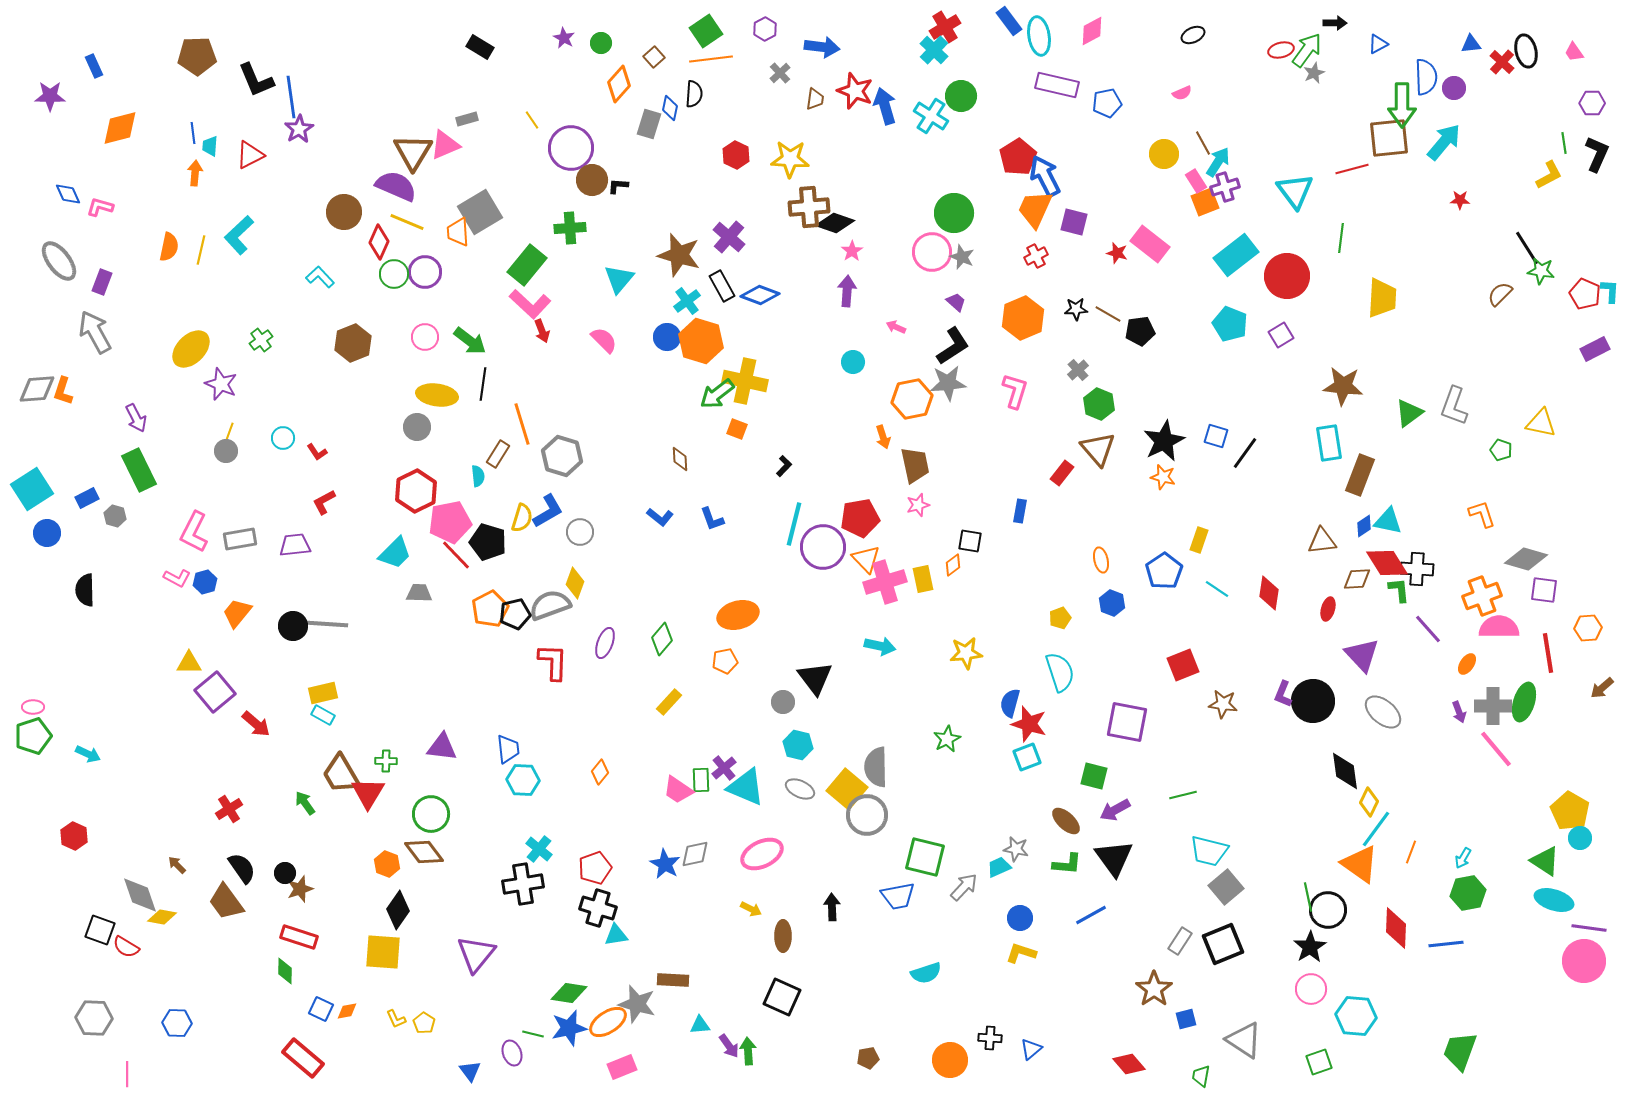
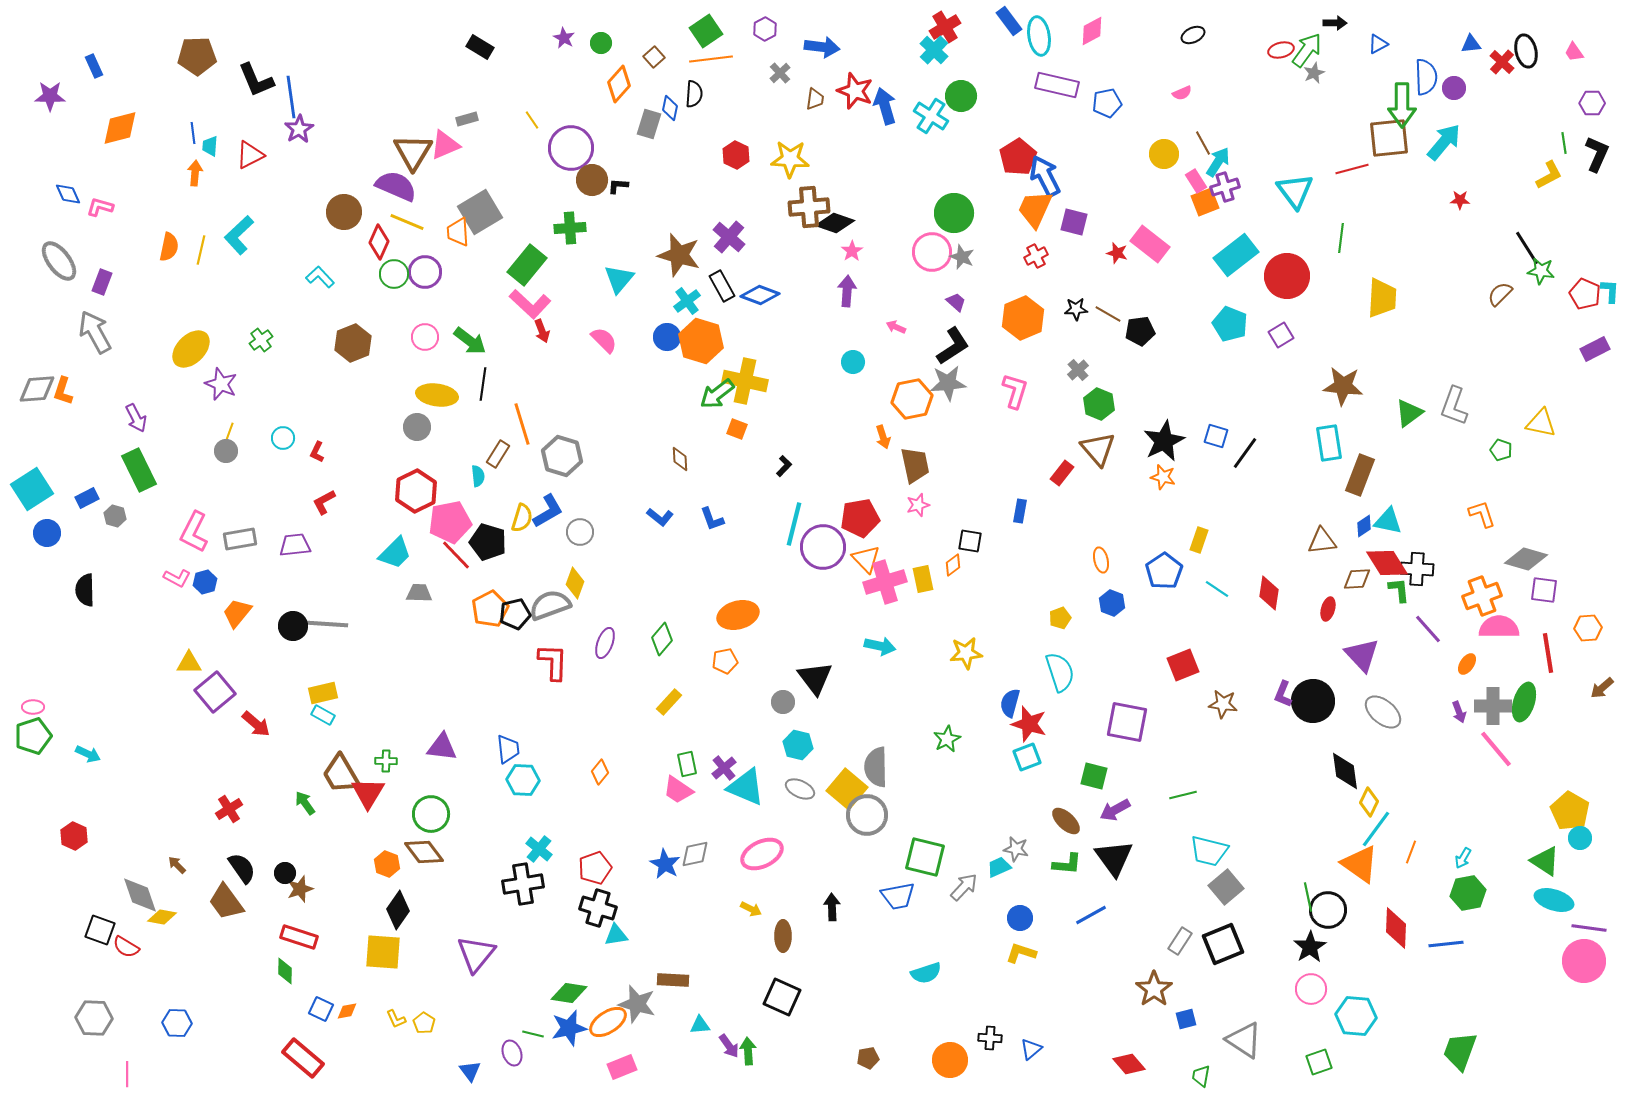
red L-shape at (317, 452): rotated 60 degrees clockwise
green rectangle at (701, 780): moved 14 px left, 16 px up; rotated 10 degrees counterclockwise
